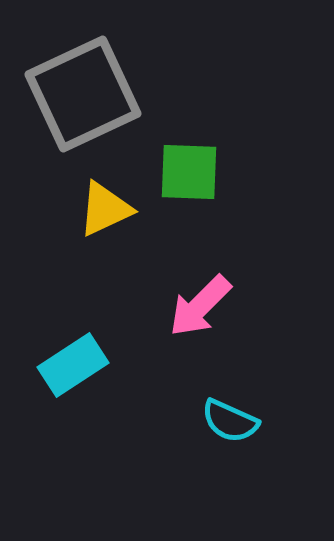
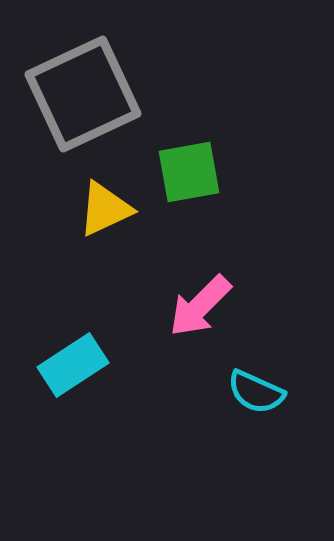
green square: rotated 12 degrees counterclockwise
cyan semicircle: moved 26 px right, 29 px up
